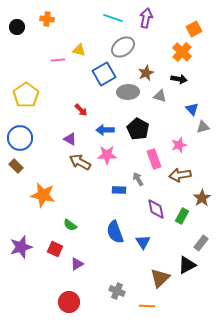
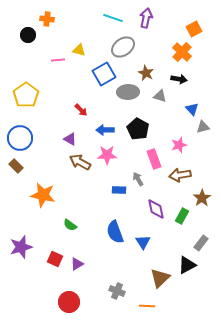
black circle at (17, 27): moved 11 px right, 8 px down
brown star at (146, 73): rotated 21 degrees counterclockwise
red square at (55, 249): moved 10 px down
